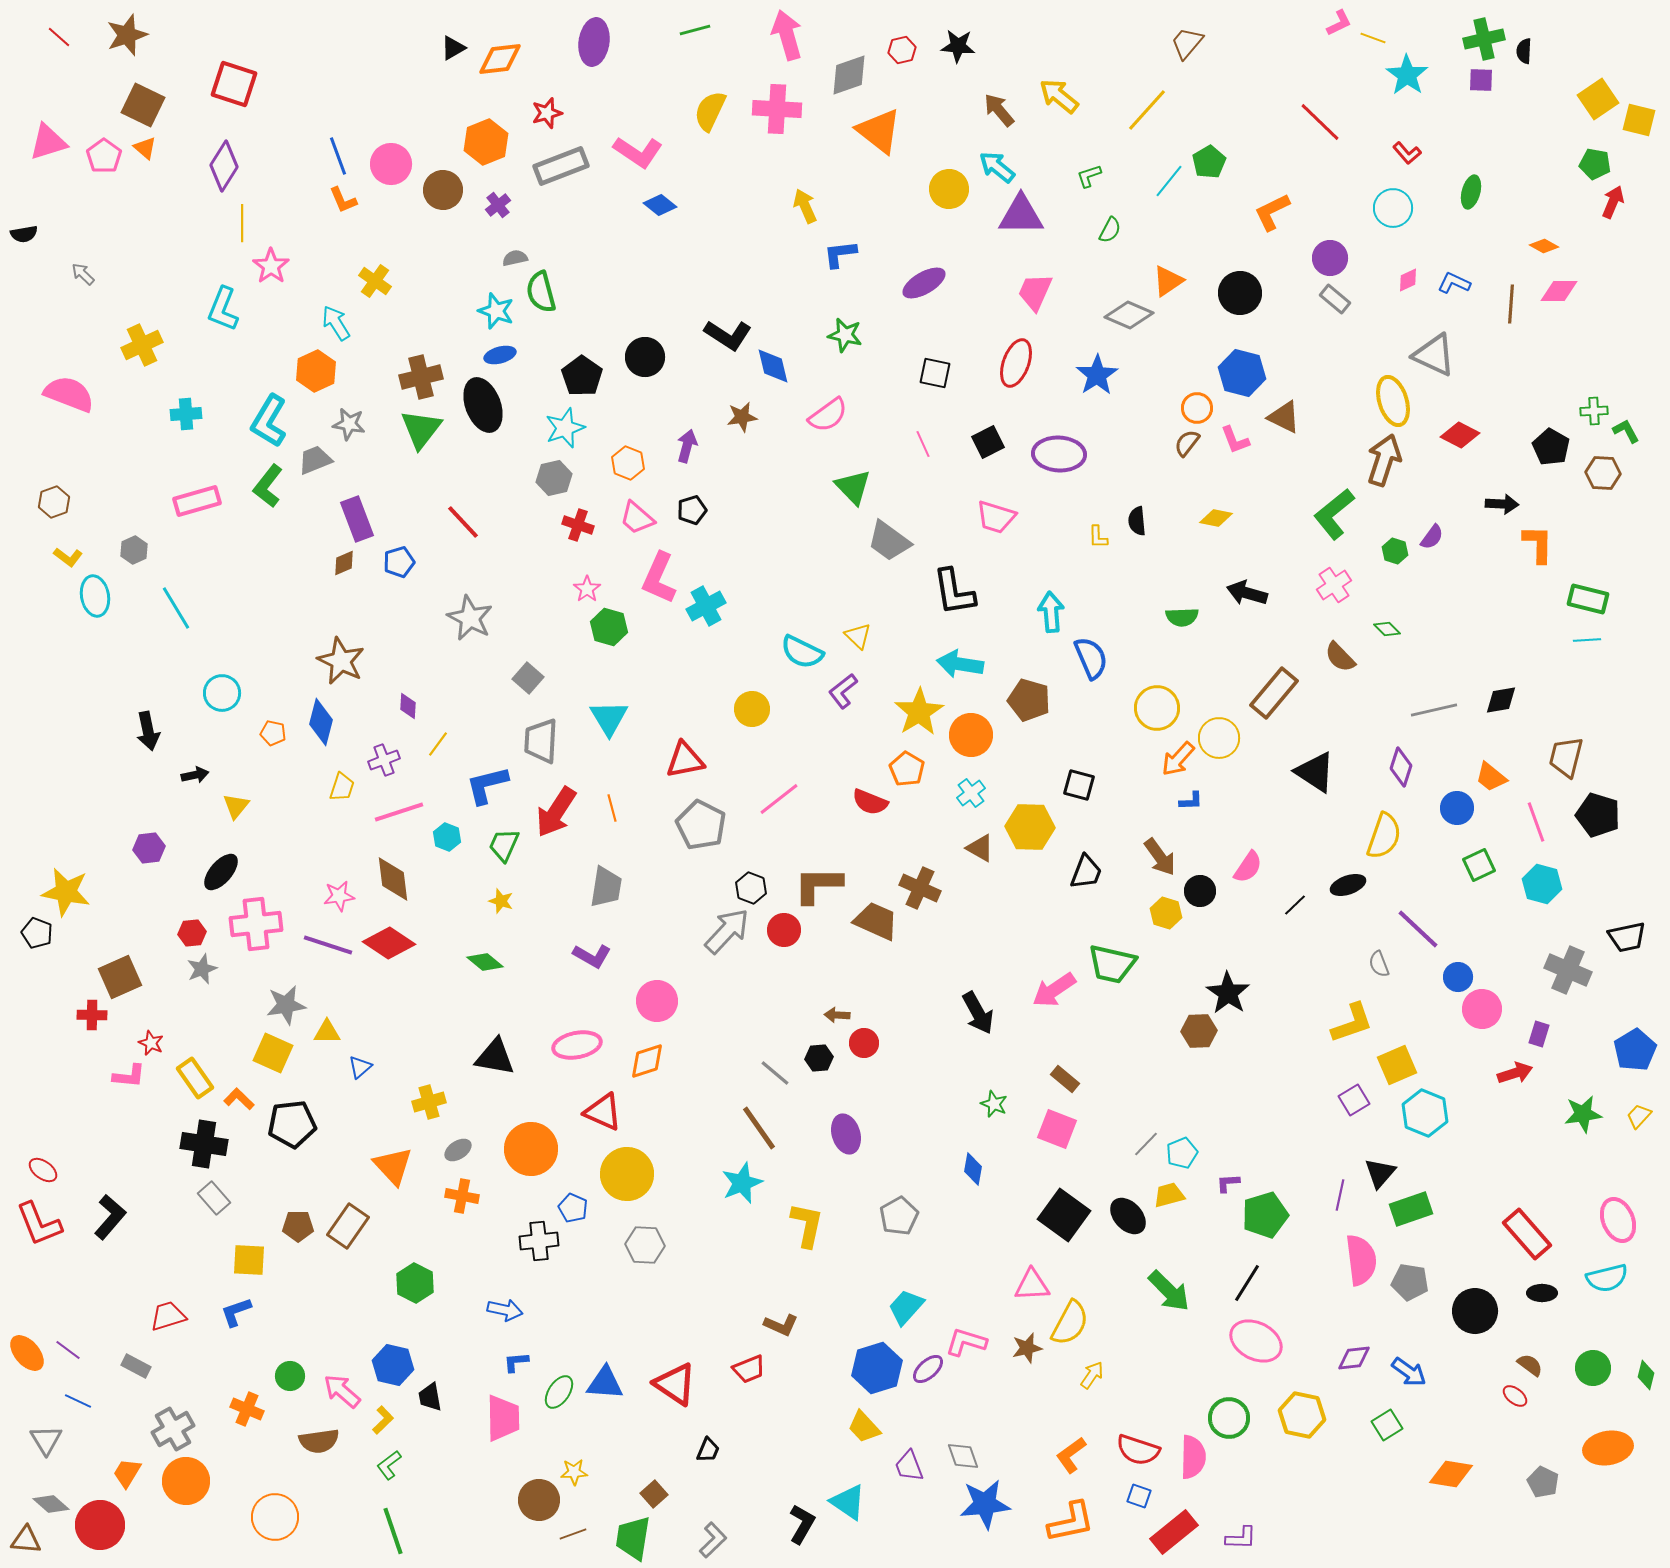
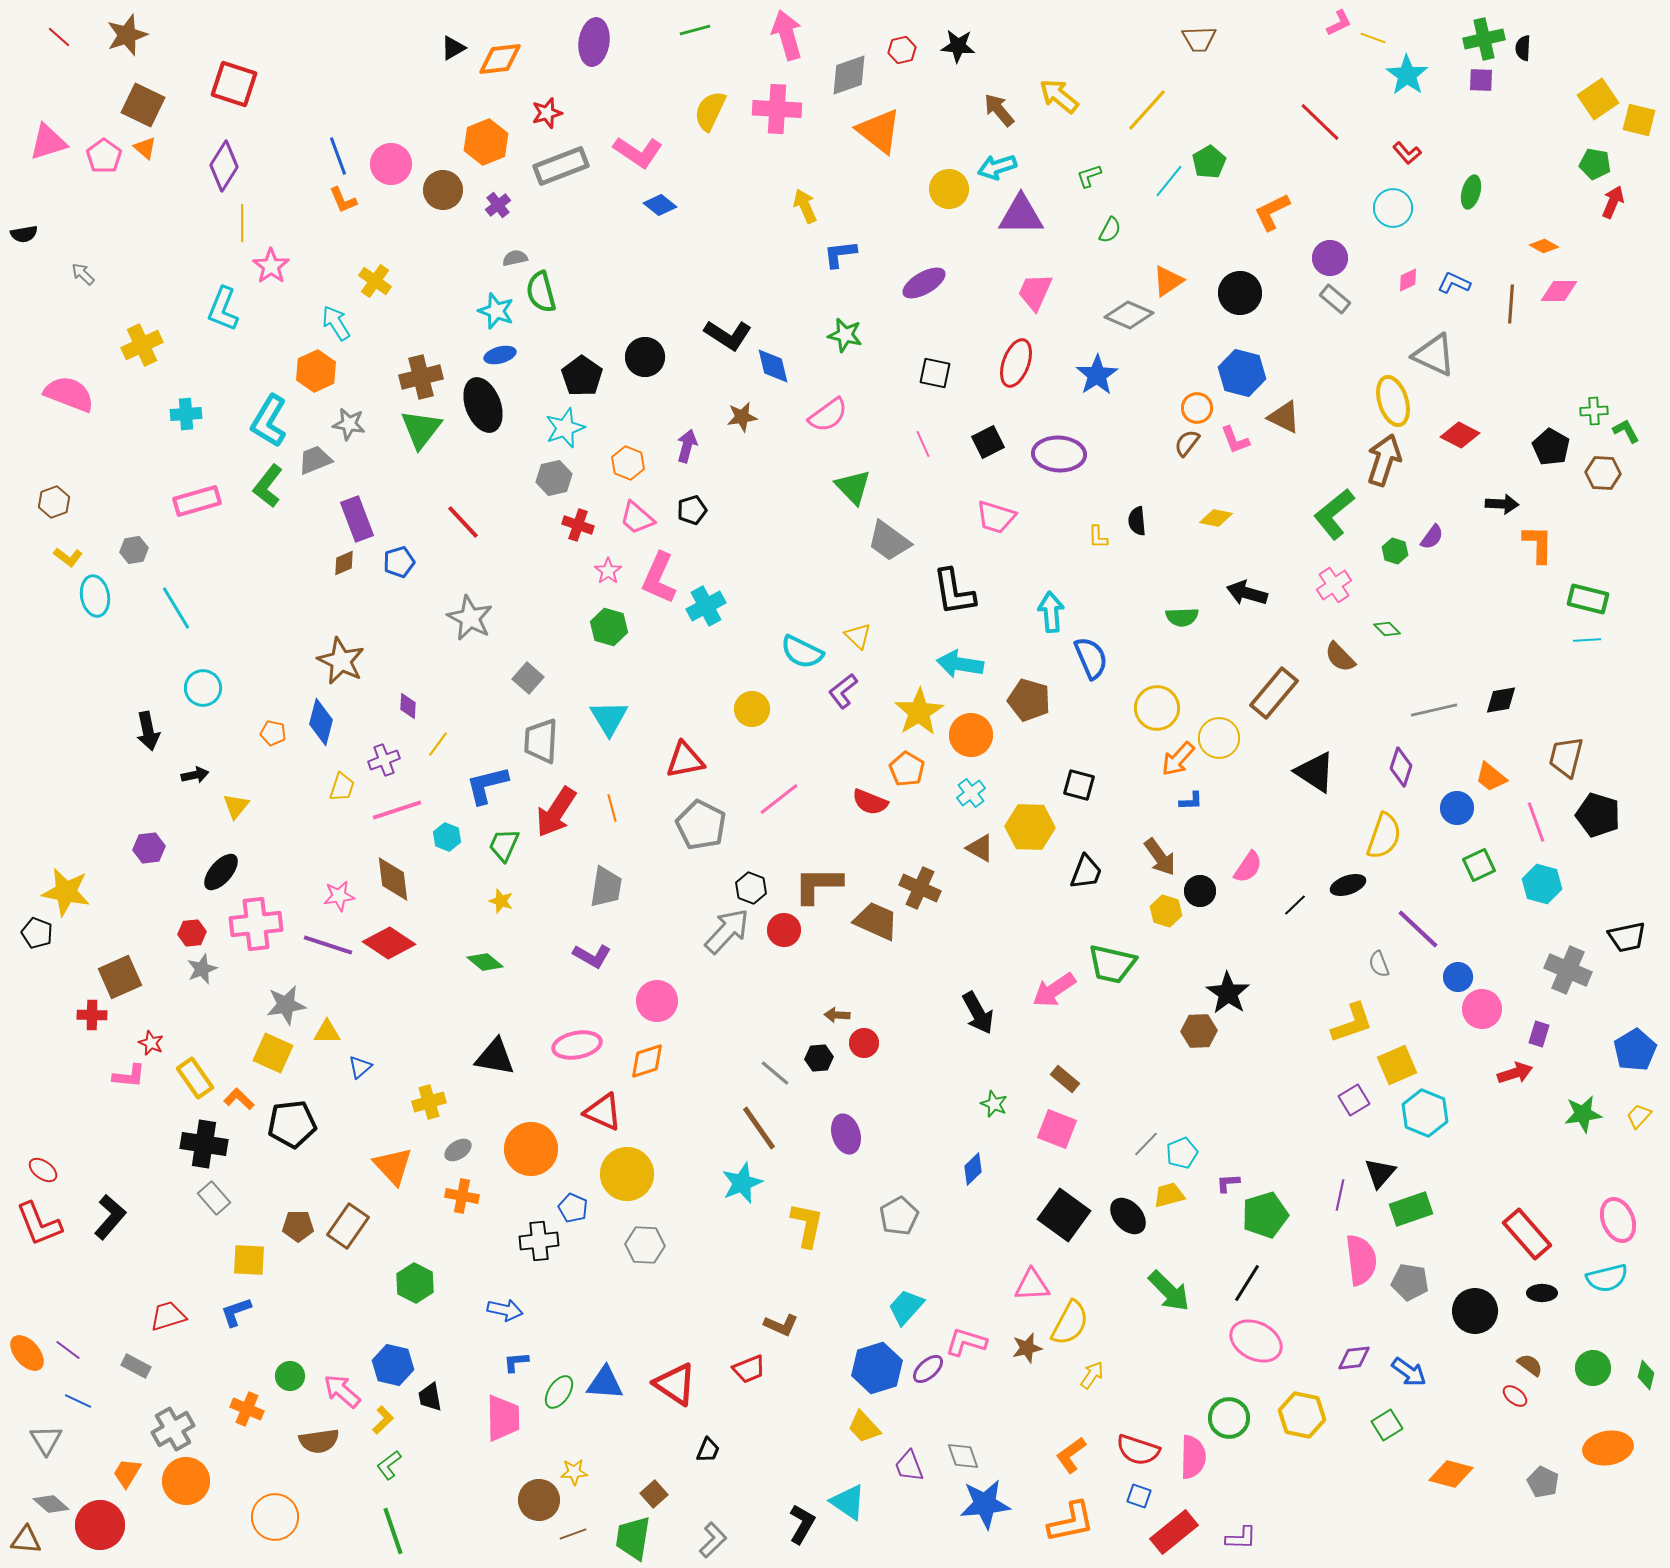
brown trapezoid at (1187, 43): moved 12 px right, 4 px up; rotated 132 degrees counterclockwise
black semicircle at (1524, 51): moved 1 px left, 3 px up
cyan arrow at (997, 167): rotated 57 degrees counterclockwise
gray hexagon at (134, 550): rotated 16 degrees clockwise
pink star at (587, 589): moved 21 px right, 18 px up
cyan circle at (222, 693): moved 19 px left, 5 px up
pink line at (399, 812): moved 2 px left, 2 px up
yellow hexagon at (1166, 913): moved 2 px up
blue diamond at (973, 1169): rotated 36 degrees clockwise
orange diamond at (1451, 1474): rotated 6 degrees clockwise
